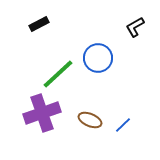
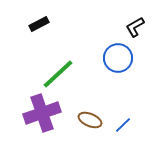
blue circle: moved 20 px right
